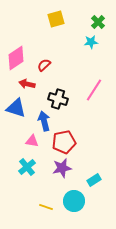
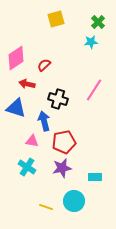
cyan cross: rotated 18 degrees counterclockwise
cyan rectangle: moved 1 px right, 3 px up; rotated 32 degrees clockwise
